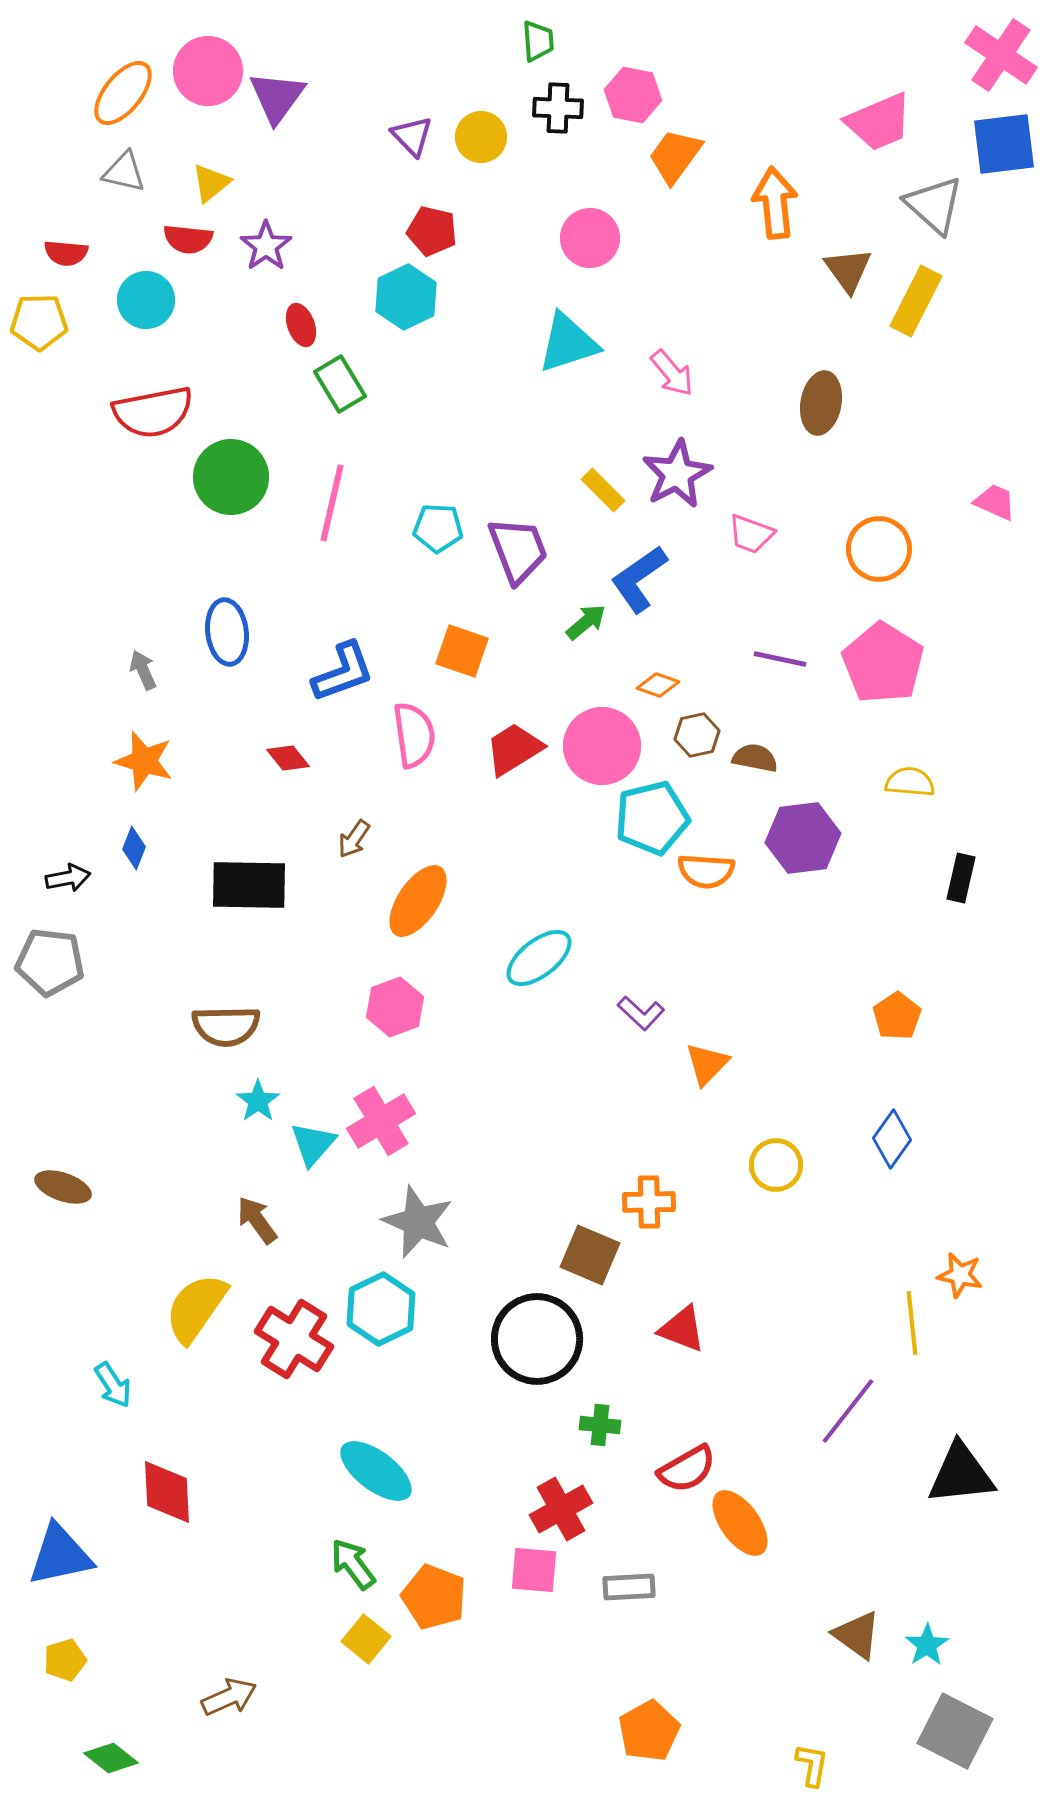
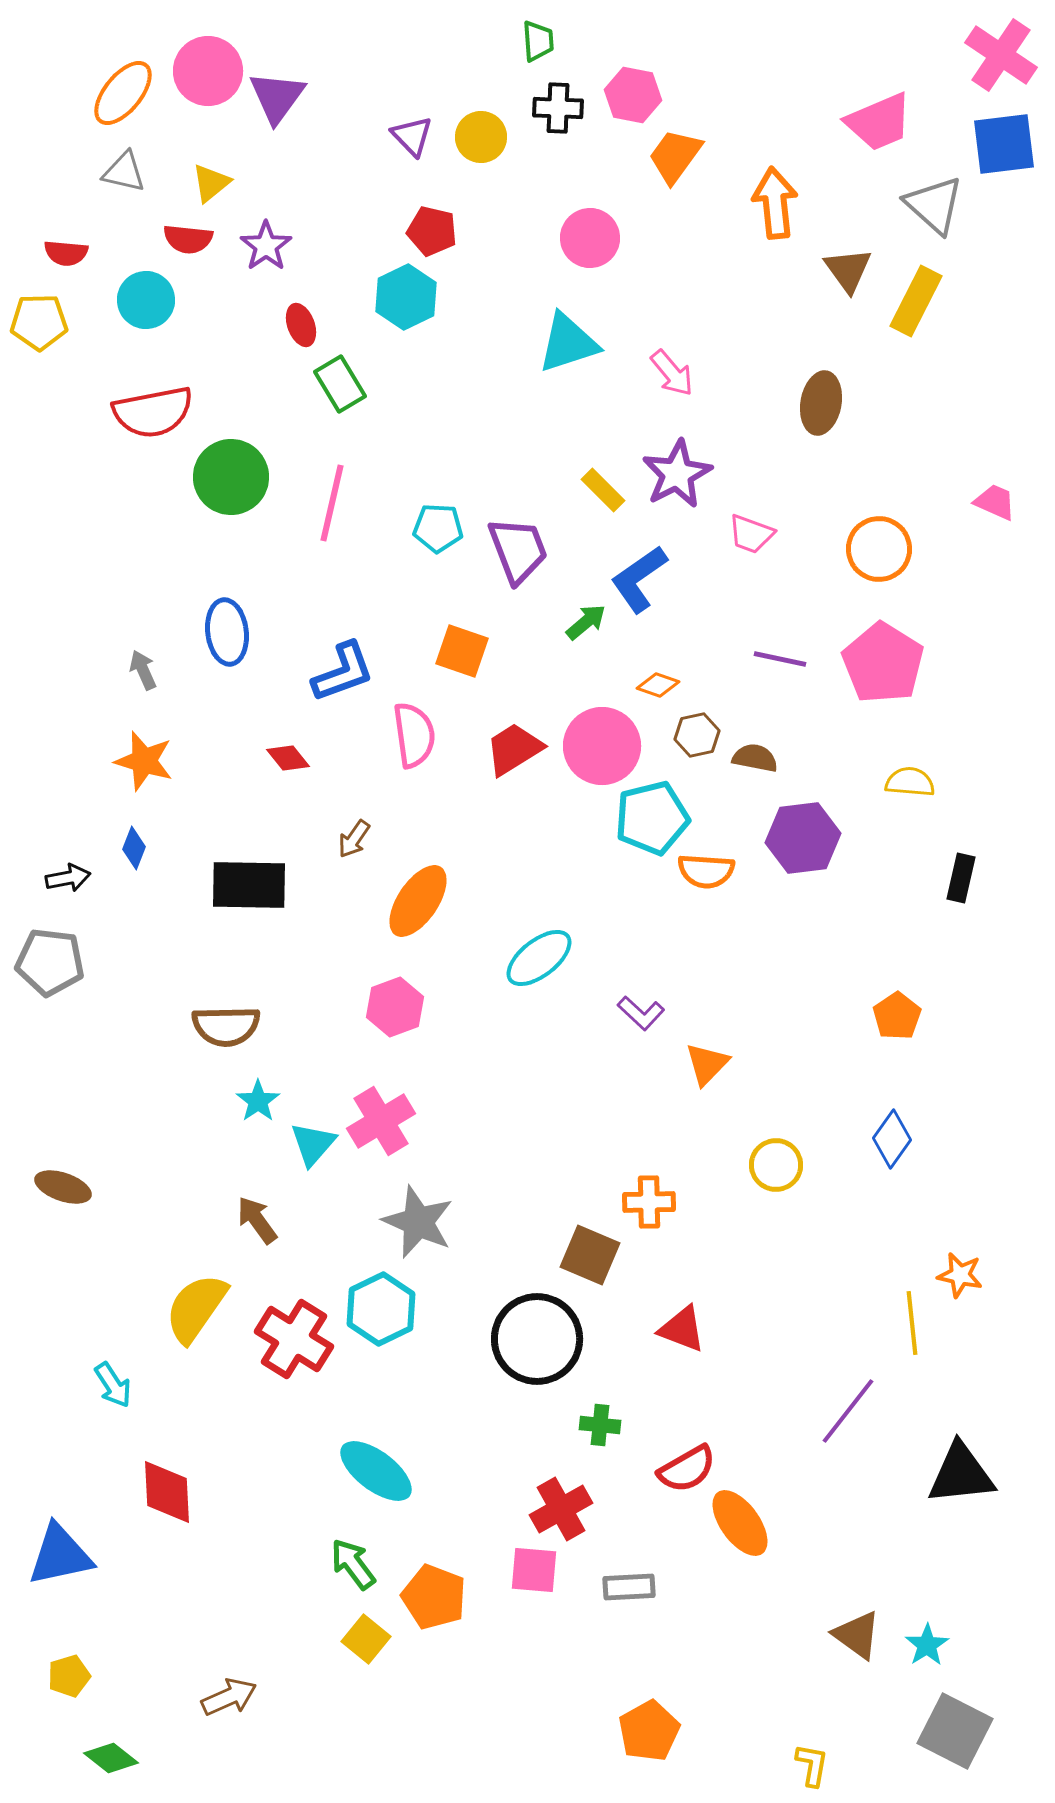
yellow pentagon at (65, 1660): moved 4 px right, 16 px down
